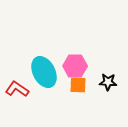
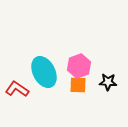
pink hexagon: moved 4 px right; rotated 20 degrees counterclockwise
